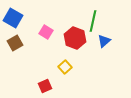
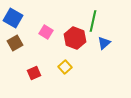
blue triangle: moved 2 px down
red square: moved 11 px left, 13 px up
